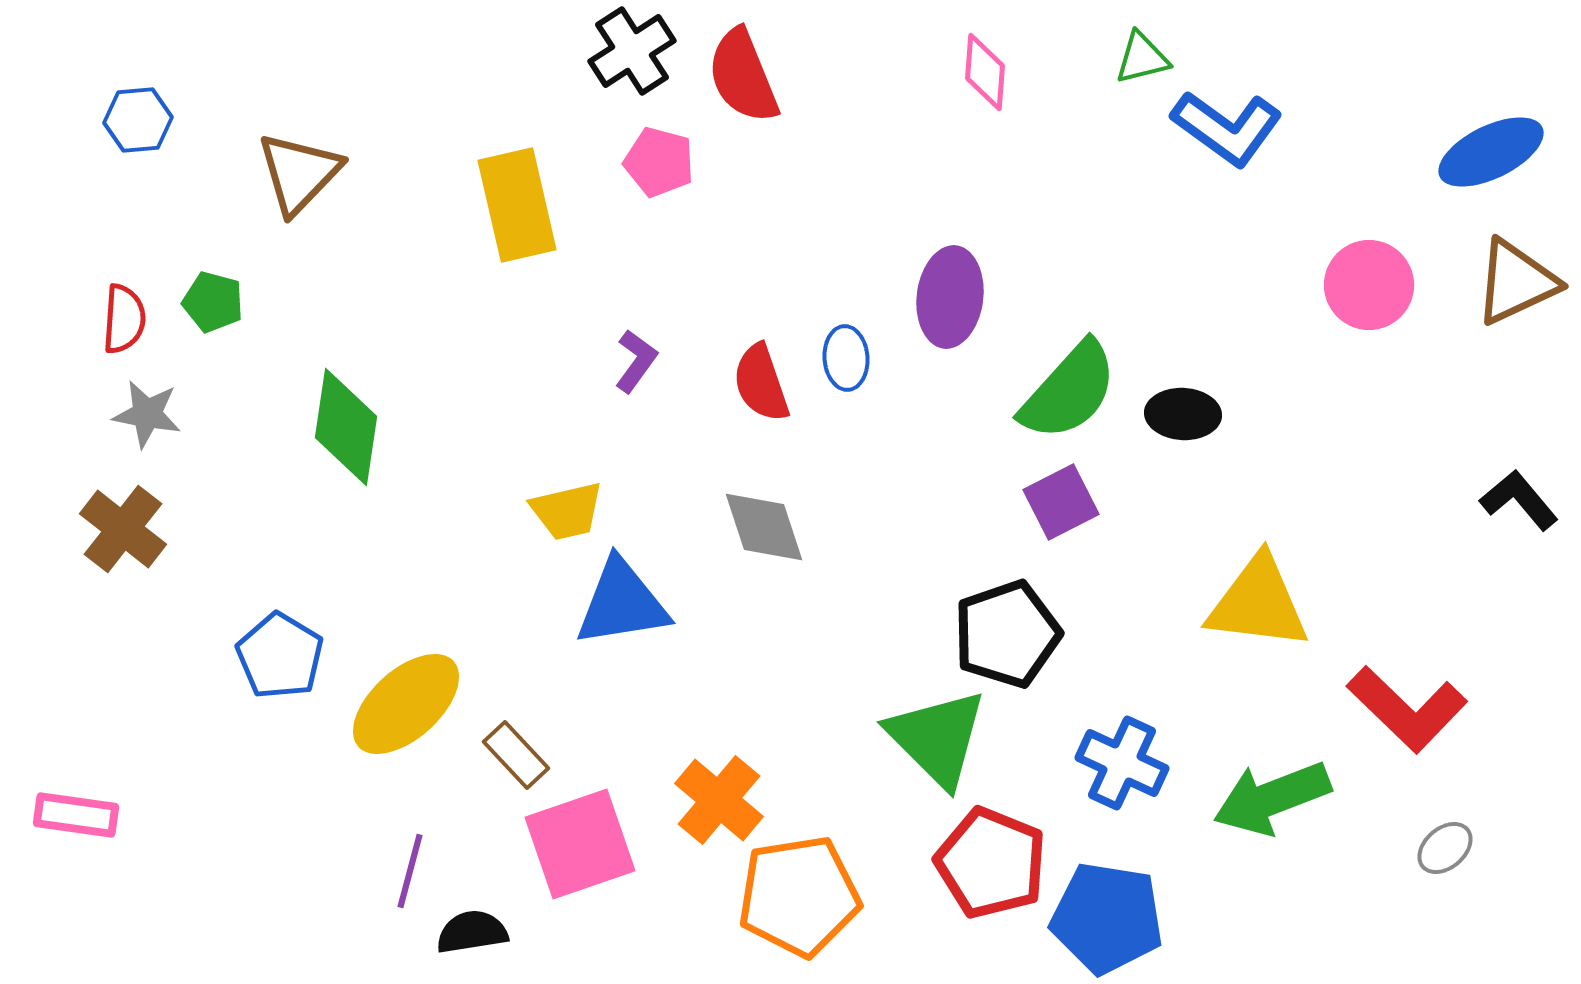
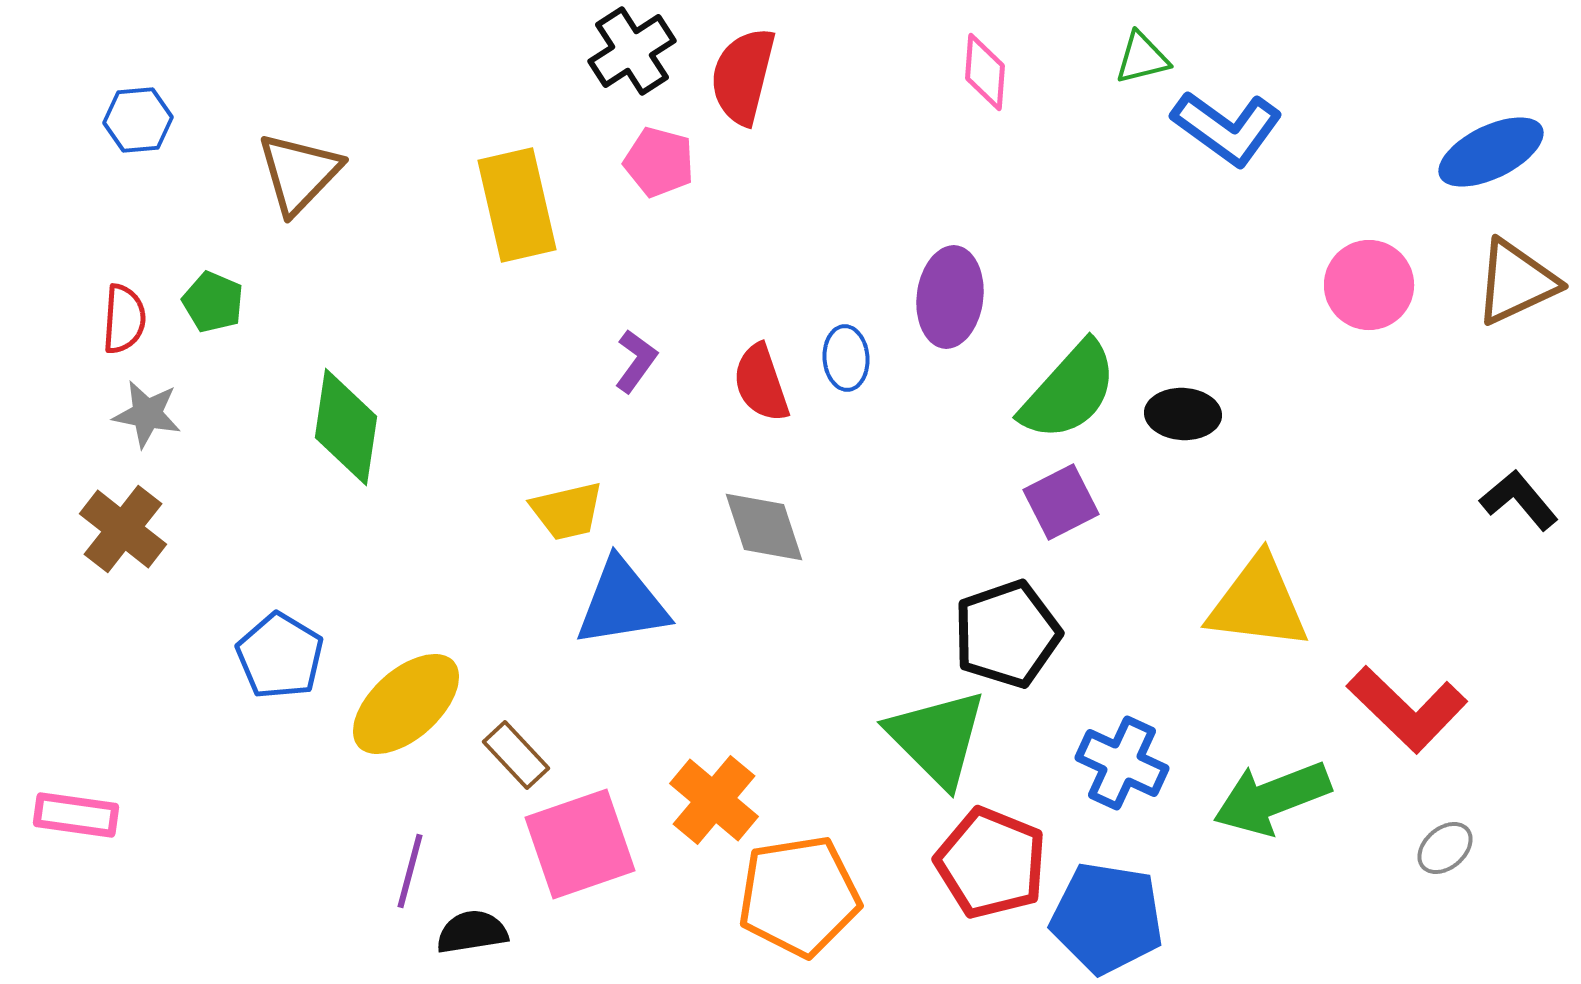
red semicircle at (743, 76): rotated 36 degrees clockwise
green pentagon at (213, 302): rotated 8 degrees clockwise
orange cross at (719, 800): moved 5 px left
